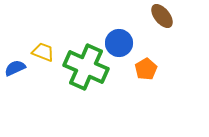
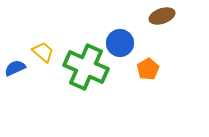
brown ellipse: rotated 70 degrees counterclockwise
blue circle: moved 1 px right
yellow trapezoid: rotated 20 degrees clockwise
orange pentagon: moved 2 px right
